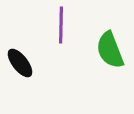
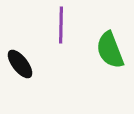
black ellipse: moved 1 px down
